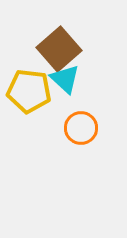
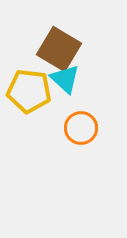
brown square: rotated 18 degrees counterclockwise
